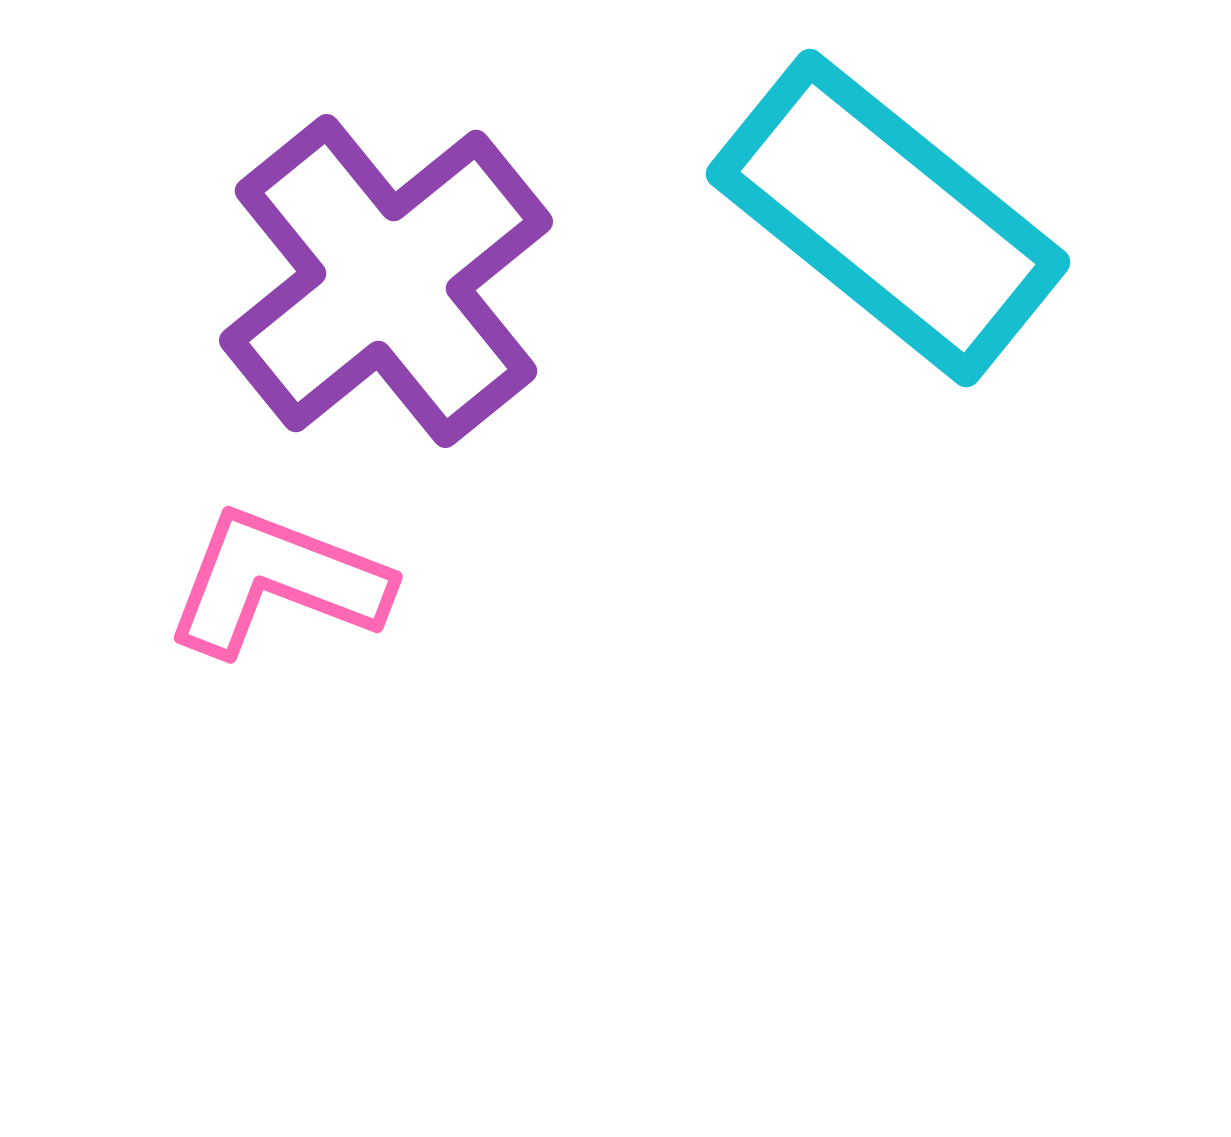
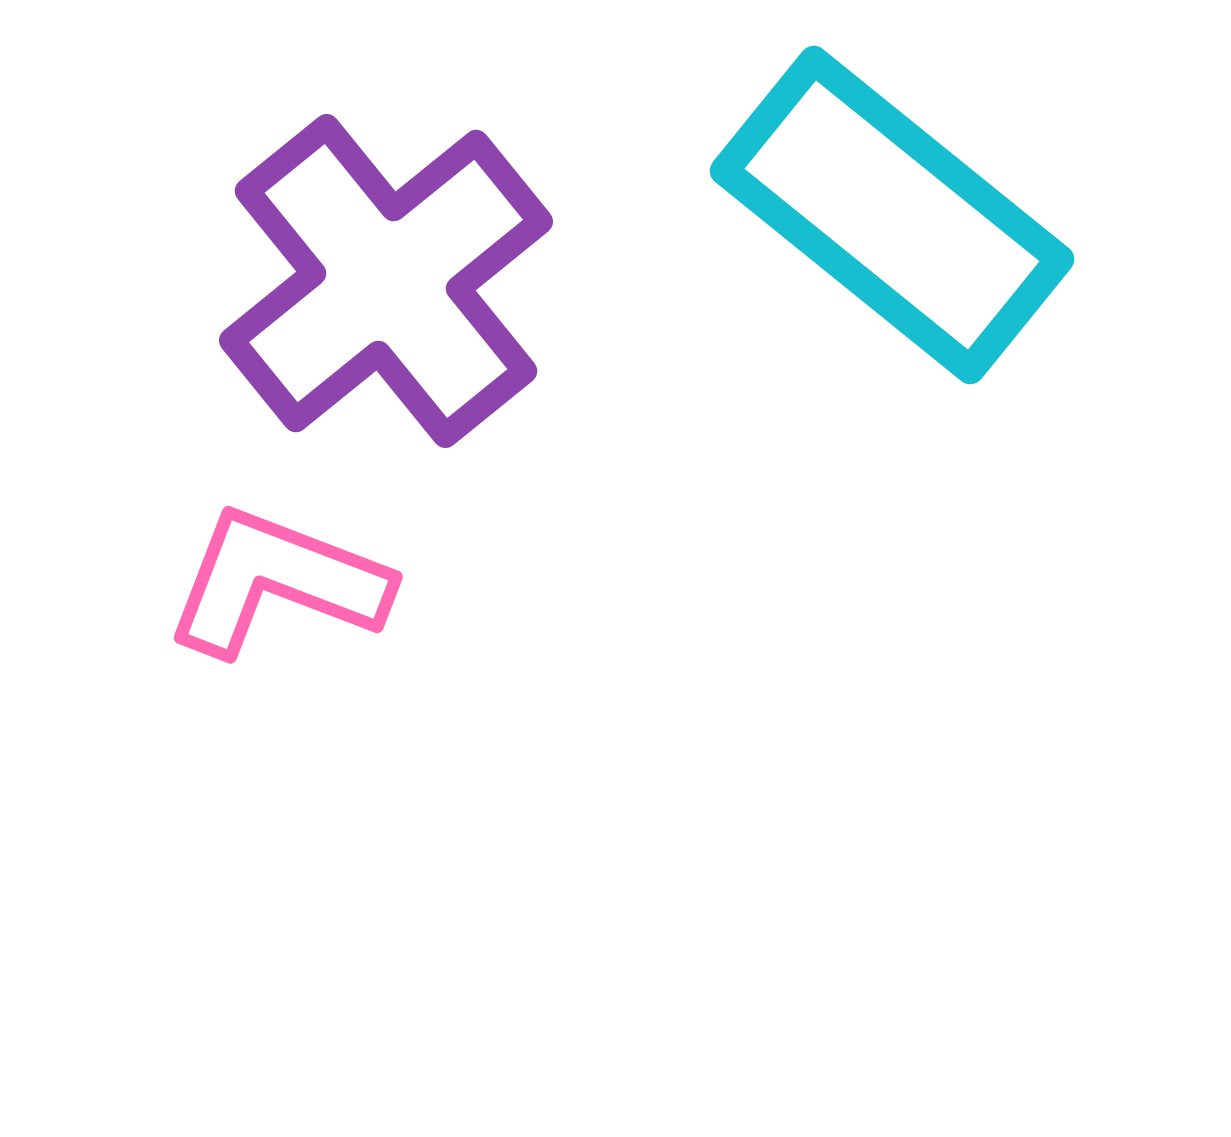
cyan rectangle: moved 4 px right, 3 px up
